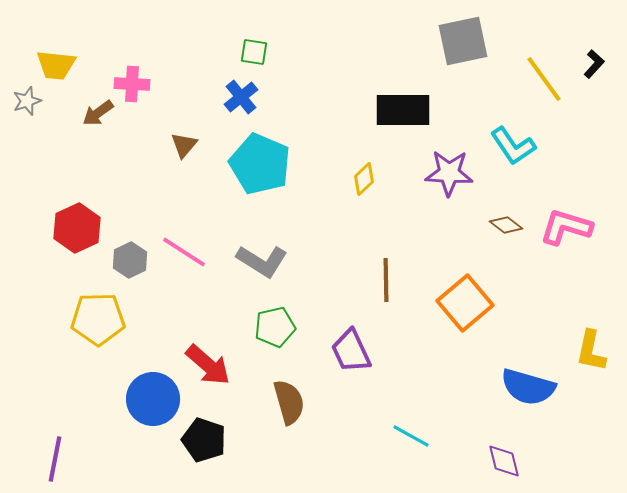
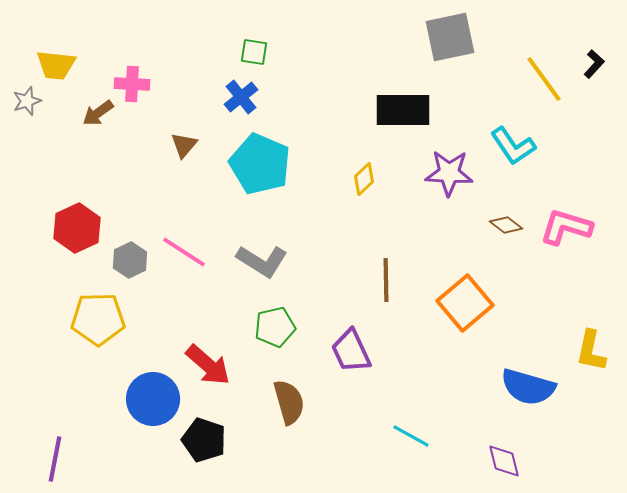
gray square: moved 13 px left, 4 px up
